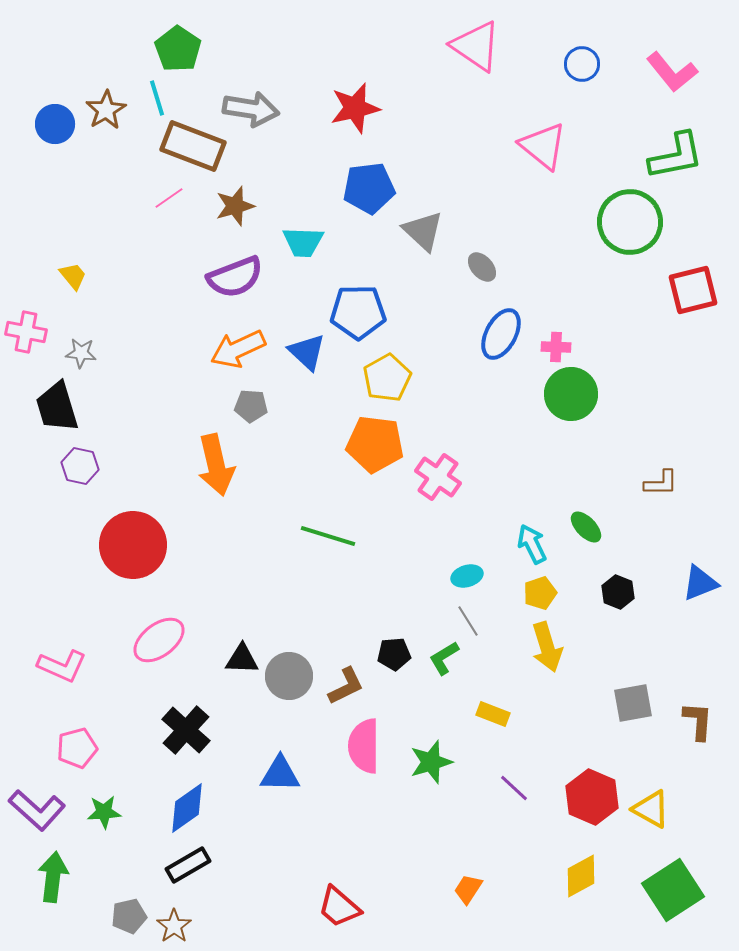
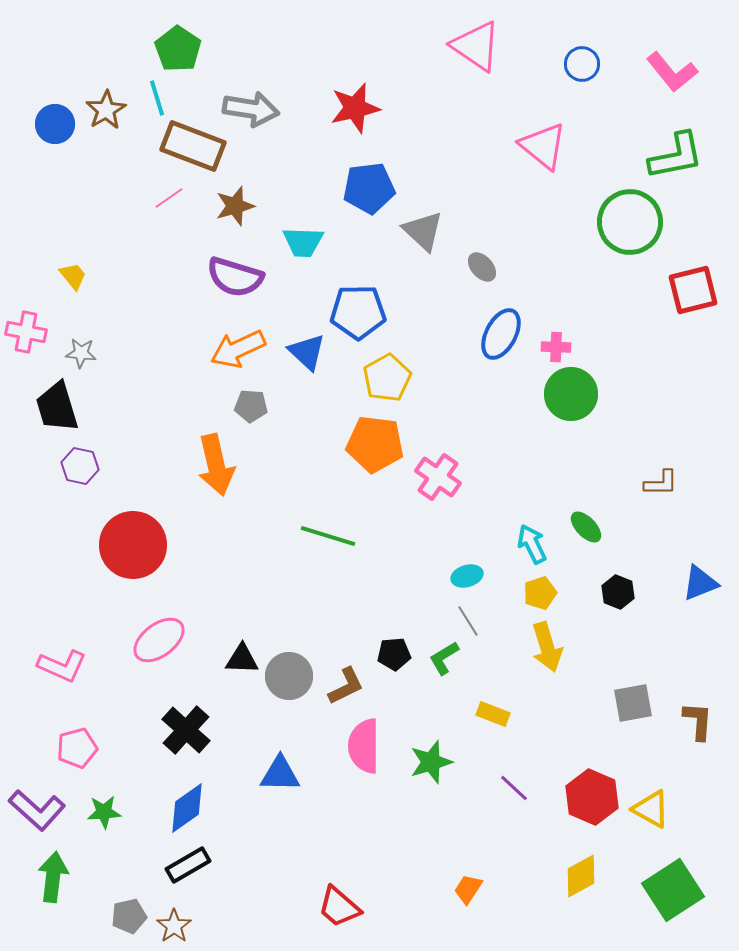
purple semicircle at (235, 277): rotated 38 degrees clockwise
